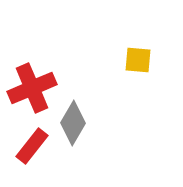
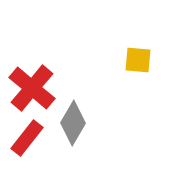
red cross: rotated 27 degrees counterclockwise
red rectangle: moved 5 px left, 8 px up
